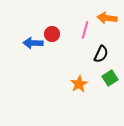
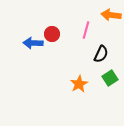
orange arrow: moved 4 px right, 3 px up
pink line: moved 1 px right
